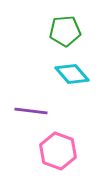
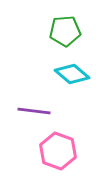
cyan diamond: rotated 8 degrees counterclockwise
purple line: moved 3 px right
